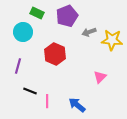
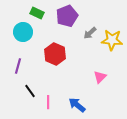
gray arrow: moved 1 px right, 1 px down; rotated 24 degrees counterclockwise
black line: rotated 32 degrees clockwise
pink line: moved 1 px right, 1 px down
